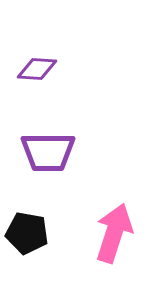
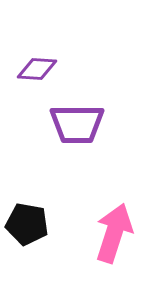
purple trapezoid: moved 29 px right, 28 px up
black pentagon: moved 9 px up
